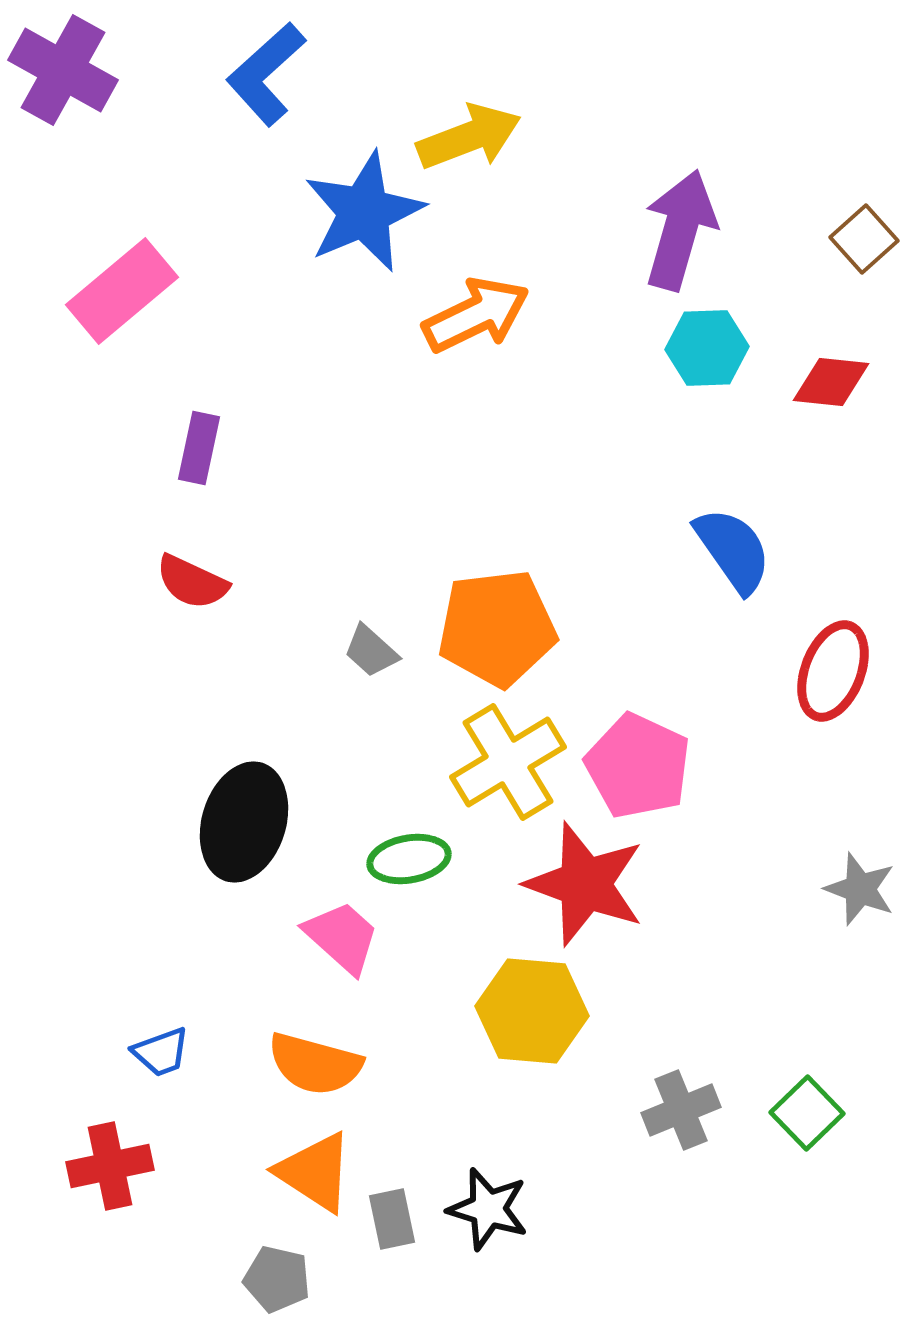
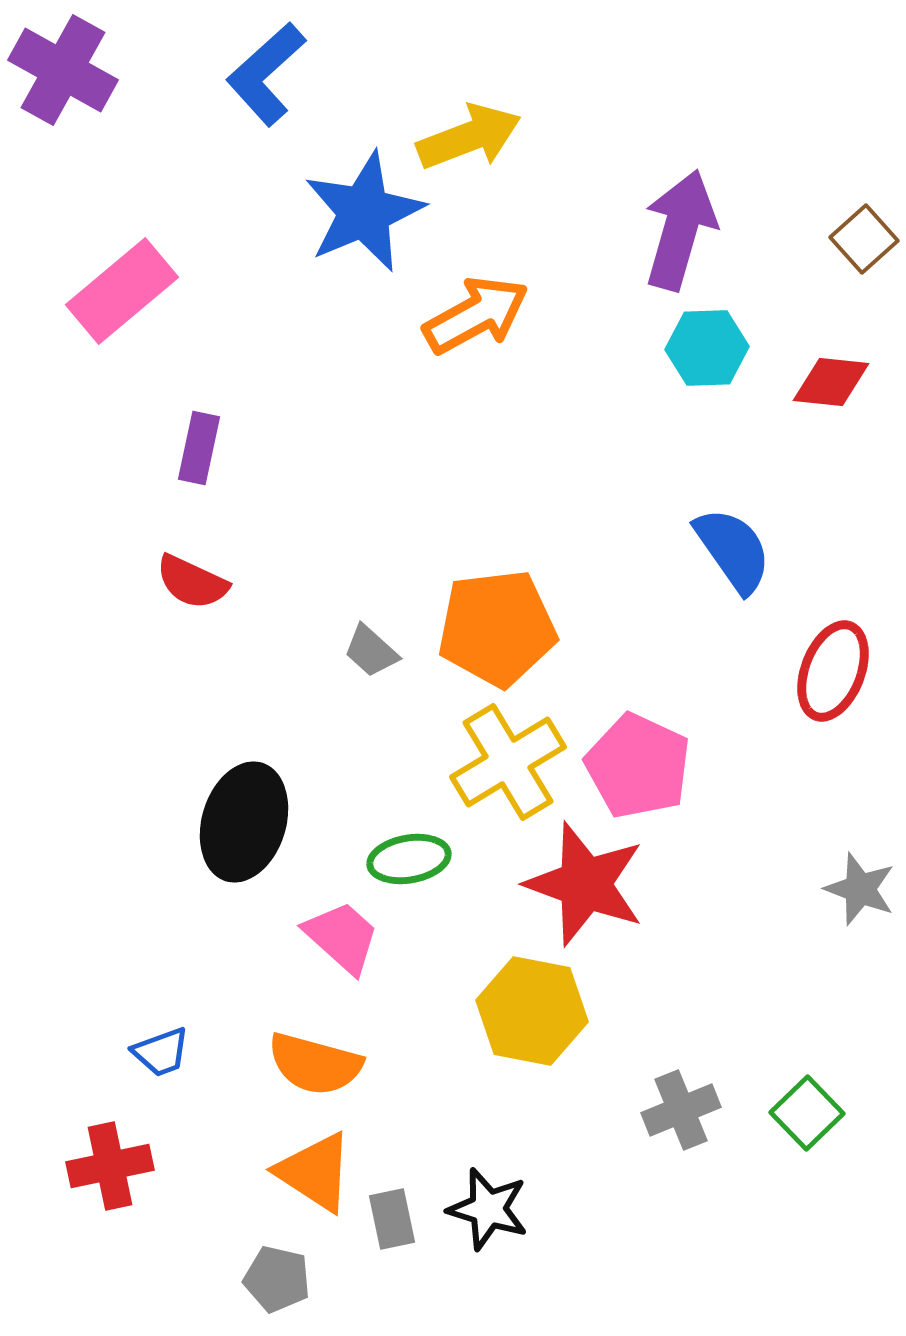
orange arrow: rotated 3 degrees counterclockwise
yellow hexagon: rotated 6 degrees clockwise
